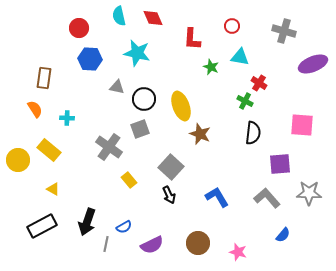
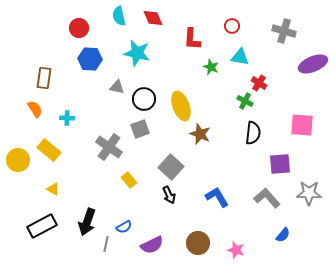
pink star at (238, 252): moved 2 px left, 2 px up
